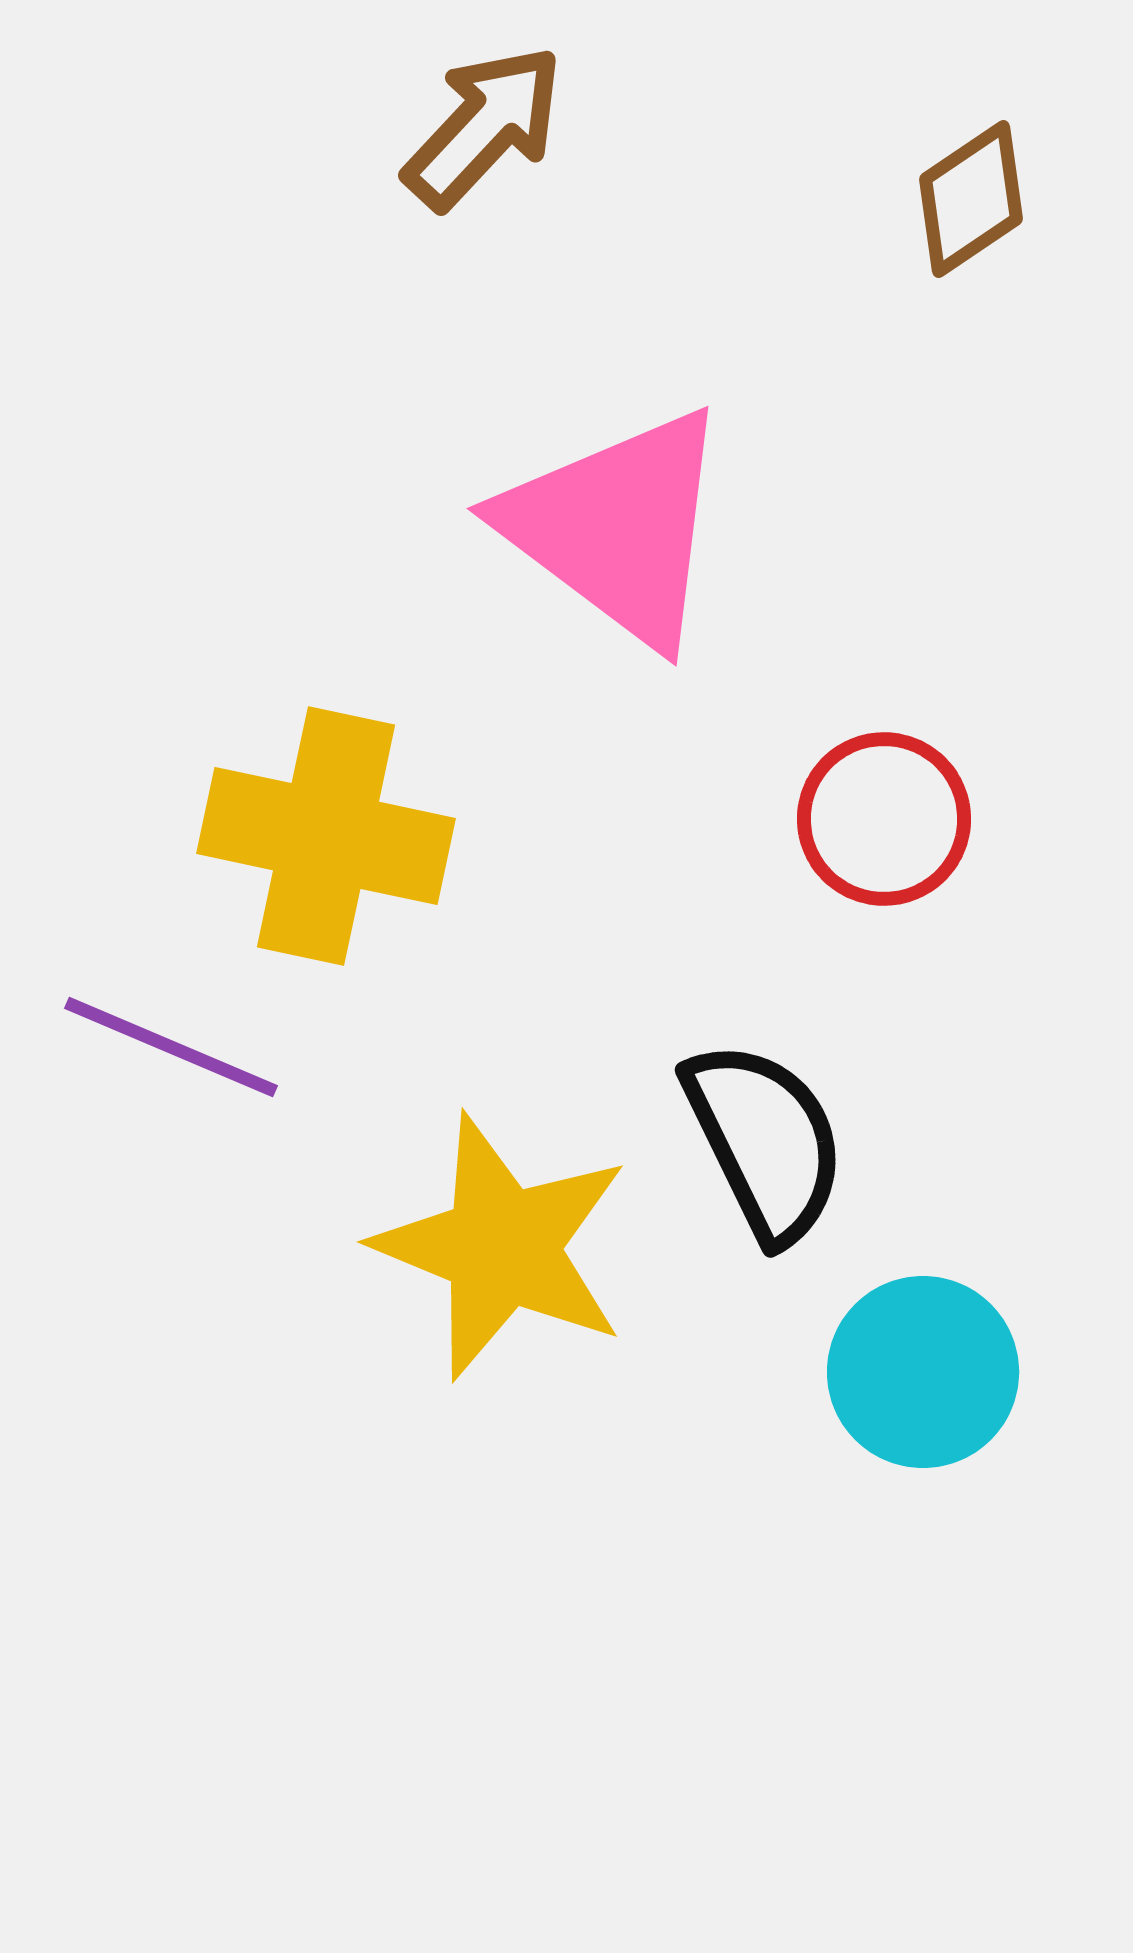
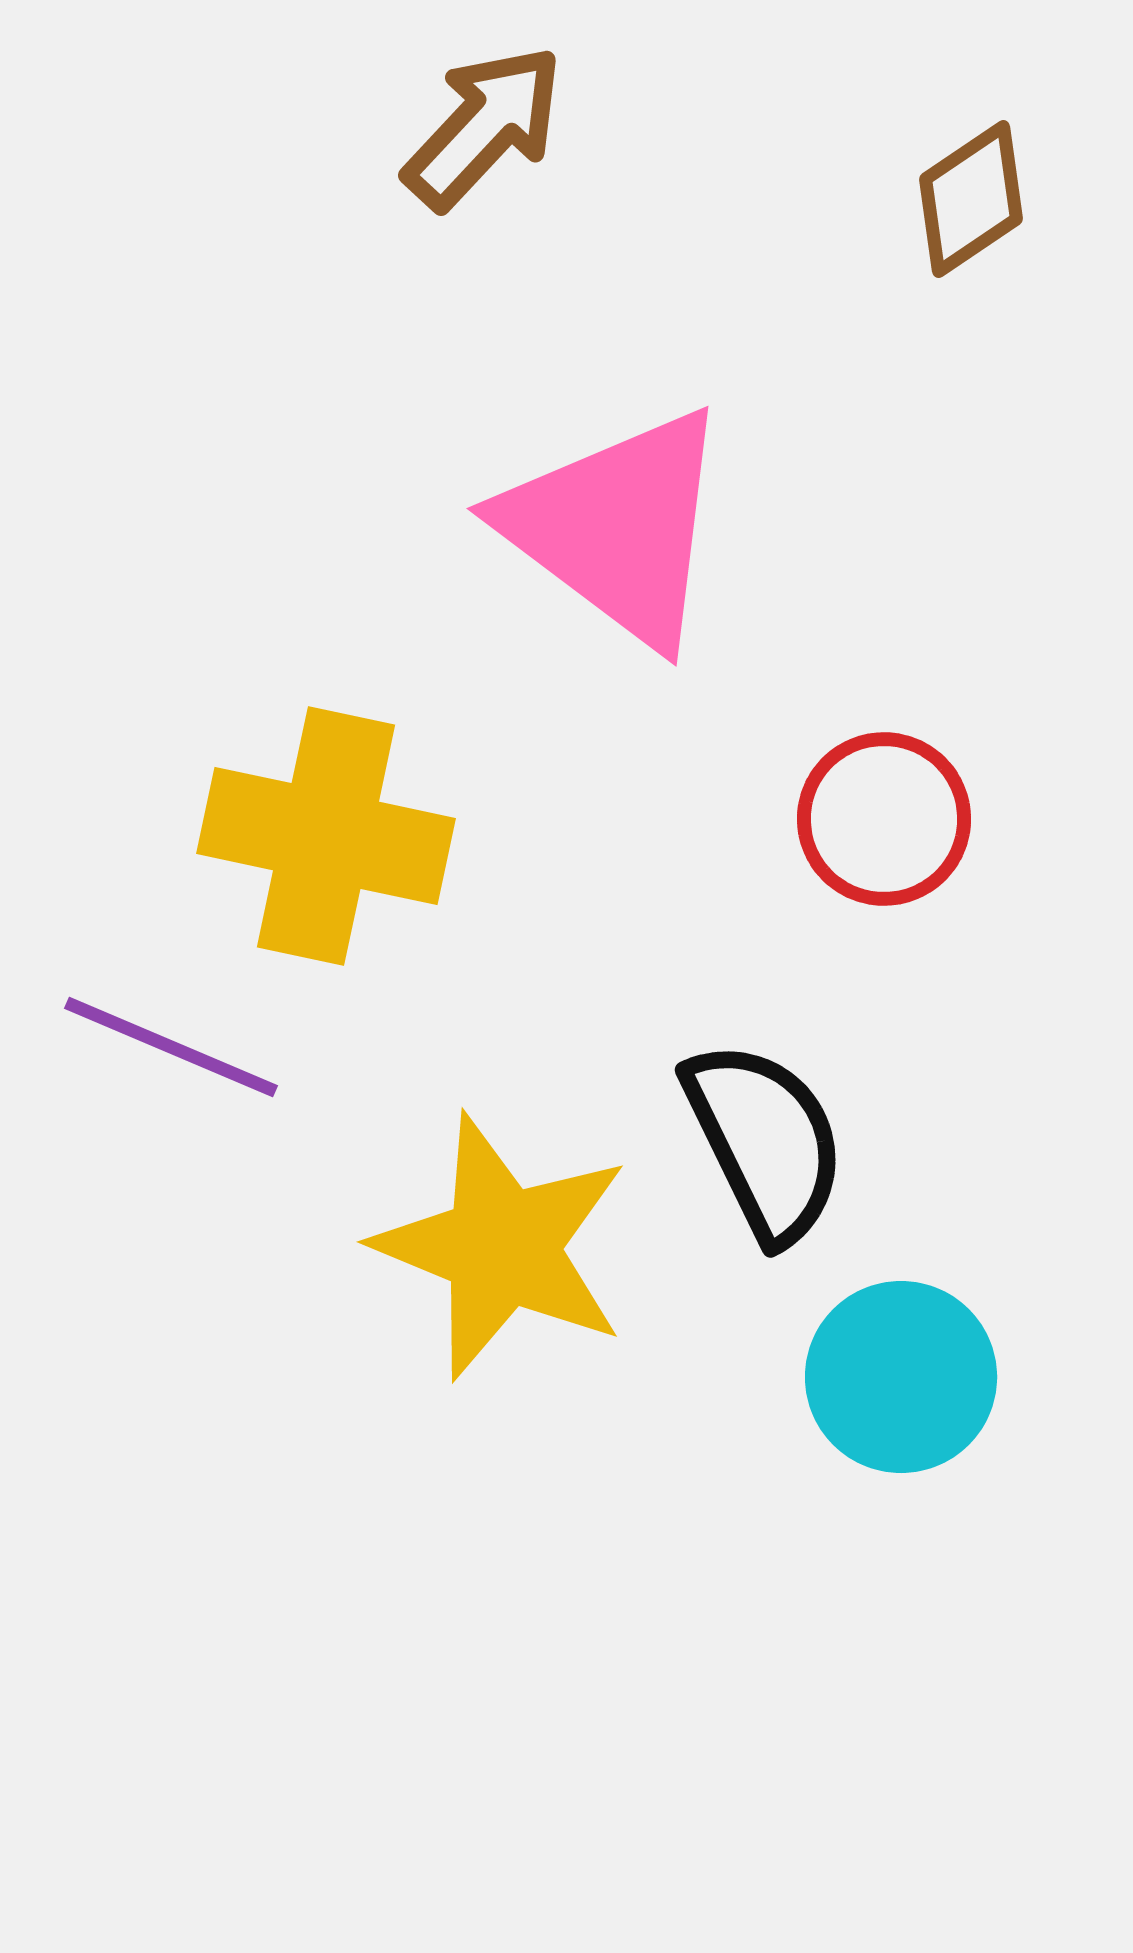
cyan circle: moved 22 px left, 5 px down
